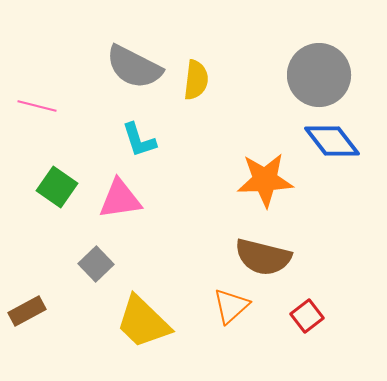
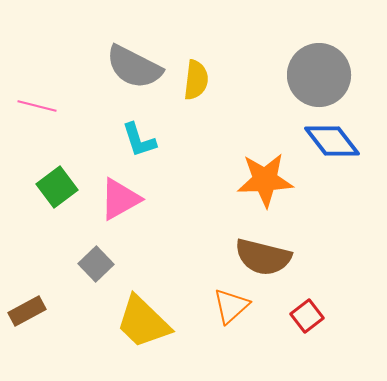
green square: rotated 18 degrees clockwise
pink triangle: rotated 21 degrees counterclockwise
